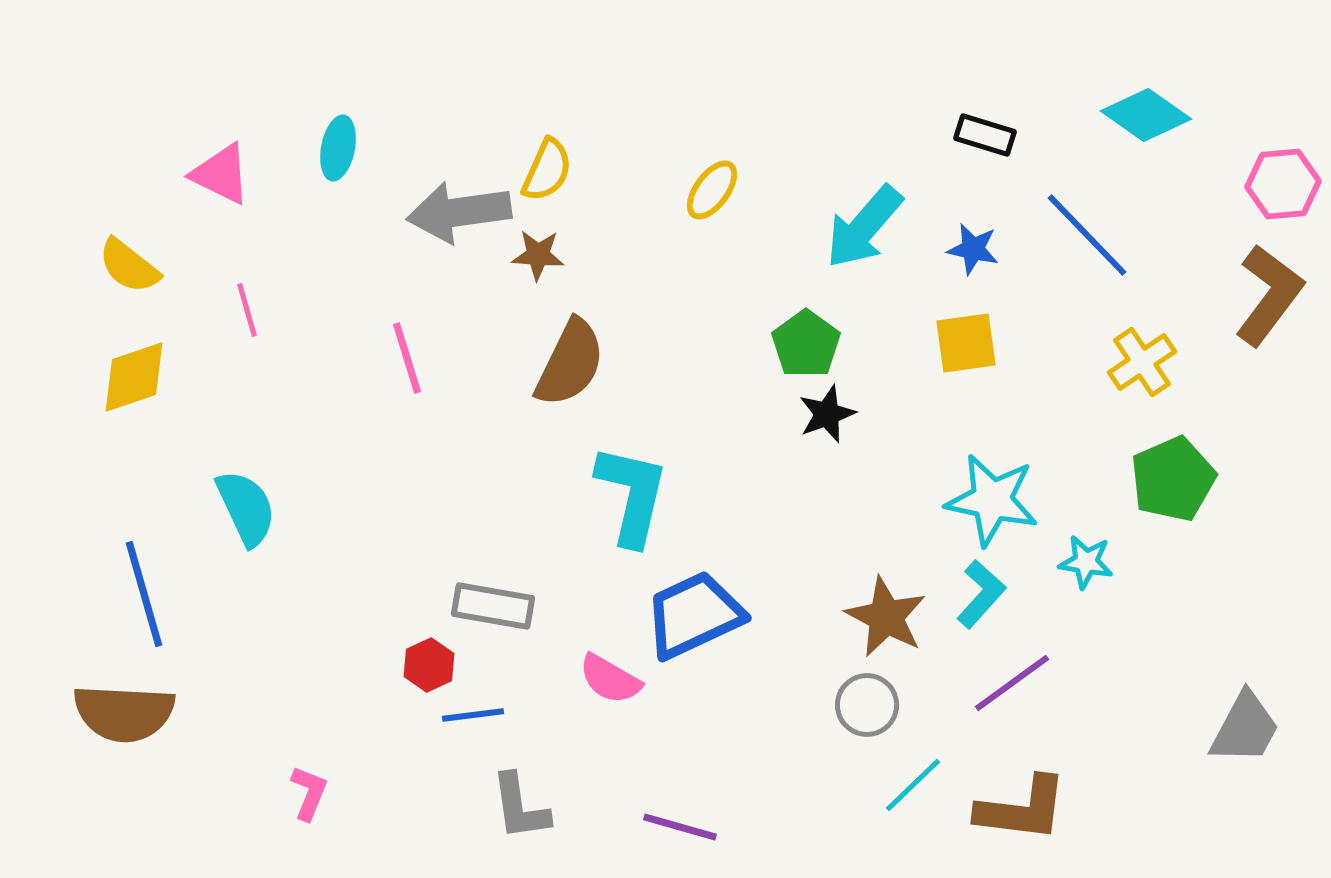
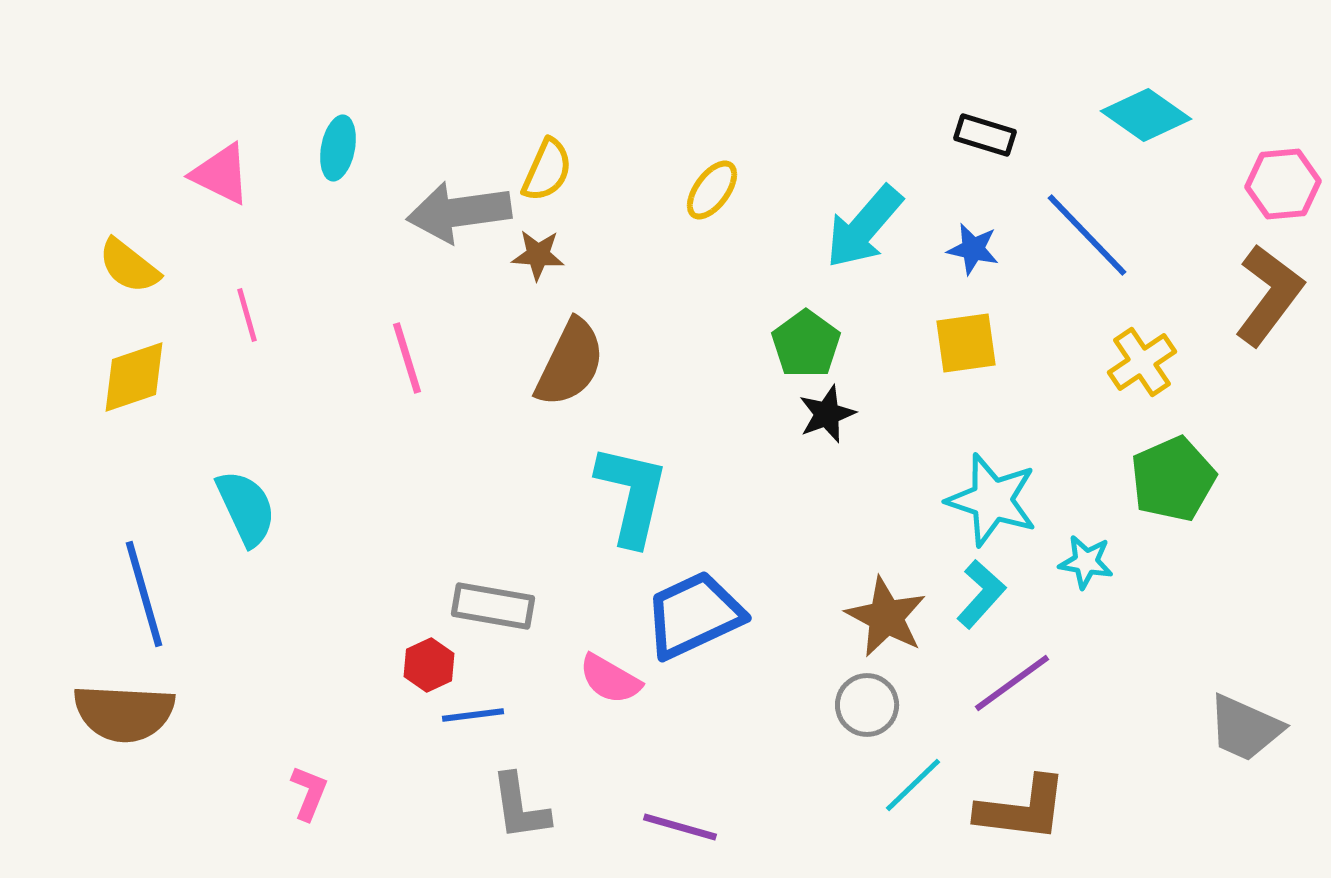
pink line at (247, 310): moved 5 px down
cyan star at (992, 500): rotated 6 degrees clockwise
gray trapezoid at (1245, 728): rotated 86 degrees clockwise
